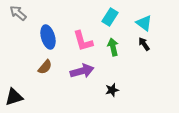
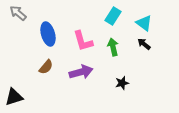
cyan rectangle: moved 3 px right, 1 px up
blue ellipse: moved 3 px up
black arrow: rotated 16 degrees counterclockwise
brown semicircle: moved 1 px right
purple arrow: moved 1 px left, 1 px down
black star: moved 10 px right, 7 px up
